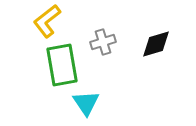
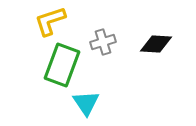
yellow L-shape: moved 3 px right; rotated 20 degrees clockwise
black diamond: rotated 20 degrees clockwise
green rectangle: rotated 30 degrees clockwise
